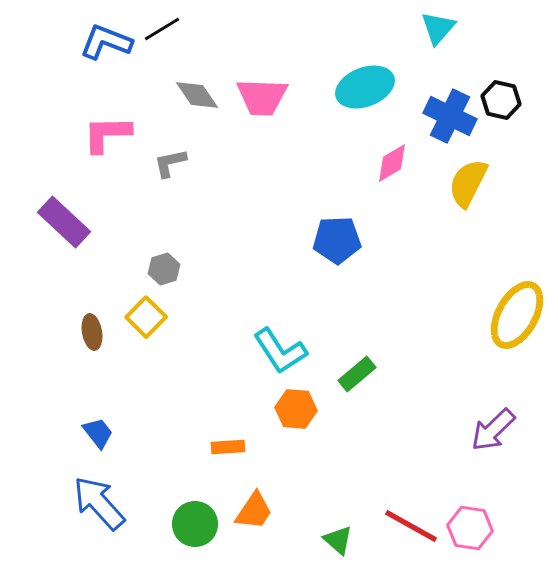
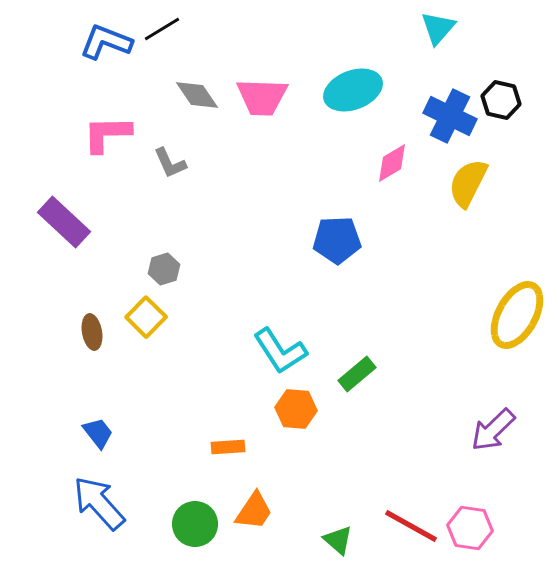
cyan ellipse: moved 12 px left, 3 px down
gray L-shape: rotated 102 degrees counterclockwise
